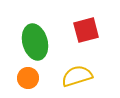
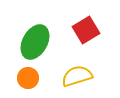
red square: rotated 16 degrees counterclockwise
green ellipse: rotated 44 degrees clockwise
